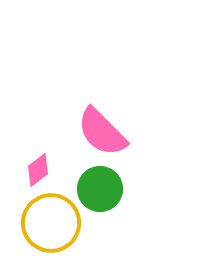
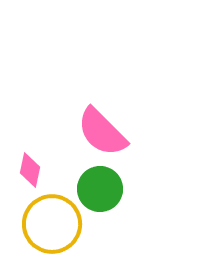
pink diamond: moved 8 px left; rotated 40 degrees counterclockwise
yellow circle: moved 1 px right, 1 px down
